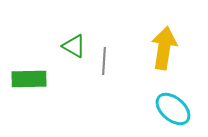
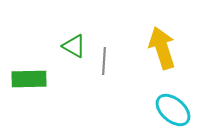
yellow arrow: moved 2 px left; rotated 27 degrees counterclockwise
cyan ellipse: moved 1 px down
